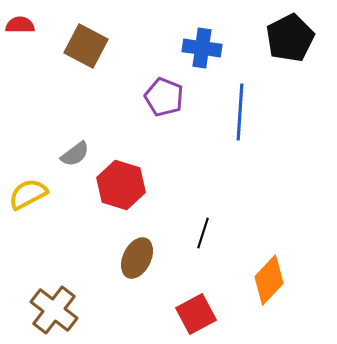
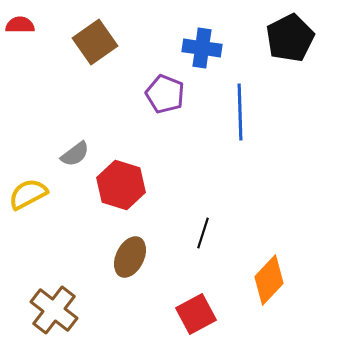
brown square: moved 9 px right, 4 px up; rotated 27 degrees clockwise
purple pentagon: moved 1 px right, 3 px up
blue line: rotated 6 degrees counterclockwise
brown ellipse: moved 7 px left, 1 px up
